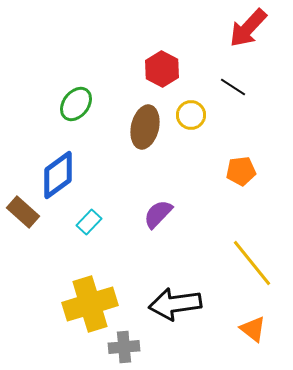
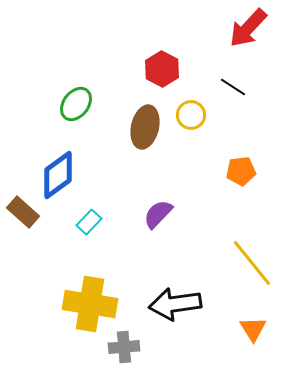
yellow cross: rotated 26 degrees clockwise
orange triangle: rotated 20 degrees clockwise
